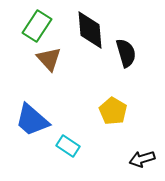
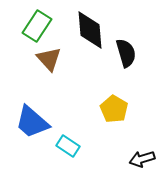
yellow pentagon: moved 1 px right, 2 px up
blue trapezoid: moved 2 px down
